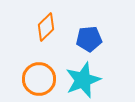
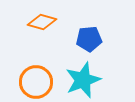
orange diamond: moved 4 px left, 5 px up; rotated 60 degrees clockwise
orange circle: moved 3 px left, 3 px down
